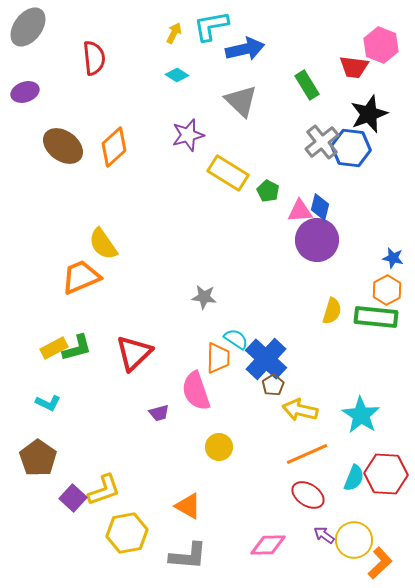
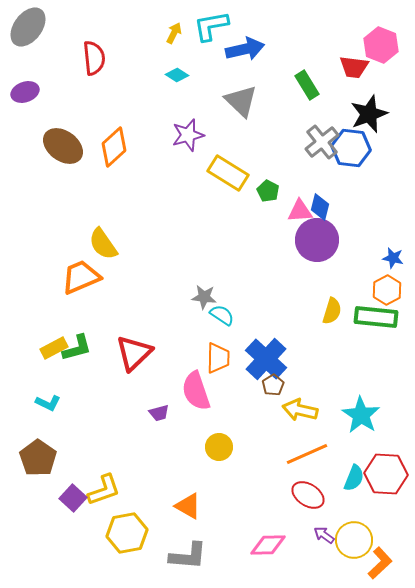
cyan semicircle at (236, 339): moved 14 px left, 24 px up
